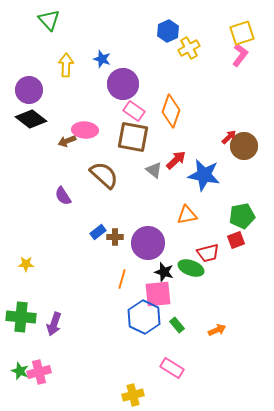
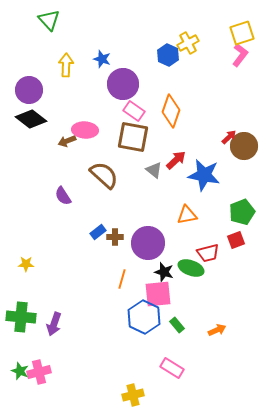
blue hexagon at (168, 31): moved 24 px down; rotated 10 degrees counterclockwise
yellow cross at (189, 48): moved 1 px left, 5 px up
green pentagon at (242, 216): moved 4 px up; rotated 10 degrees counterclockwise
